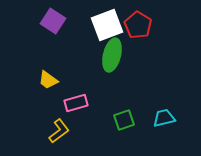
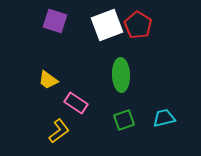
purple square: moved 2 px right; rotated 15 degrees counterclockwise
green ellipse: moved 9 px right, 20 px down; rotated 16 degrees counterclockwise
pink rectangle: rotated 50 degrees clockwise
